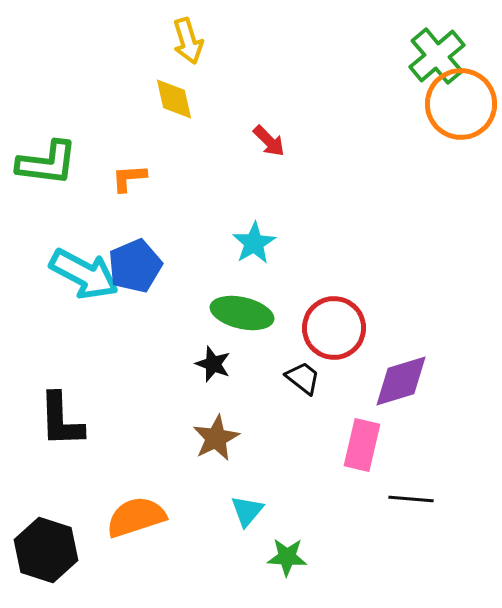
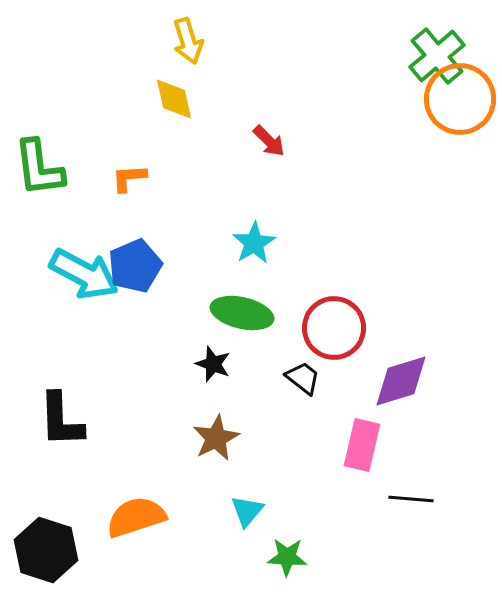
orange circle: moved 1 px left, 5 px up
green L-shape: moved 8 px left, 5 px down; rotated 76 degrees clockwise
